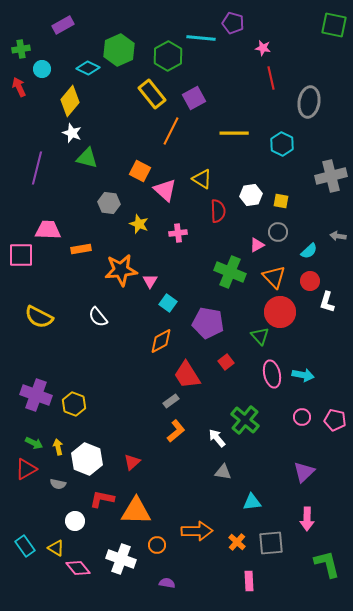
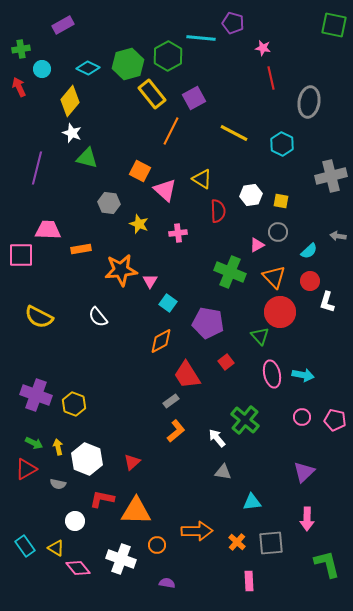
green hexagon at (119, 50): moved 9 px right, 14 px down; rotated 8 degrees clockwise
yellow line at (234, 133): rotated 28 degrees clockwise
